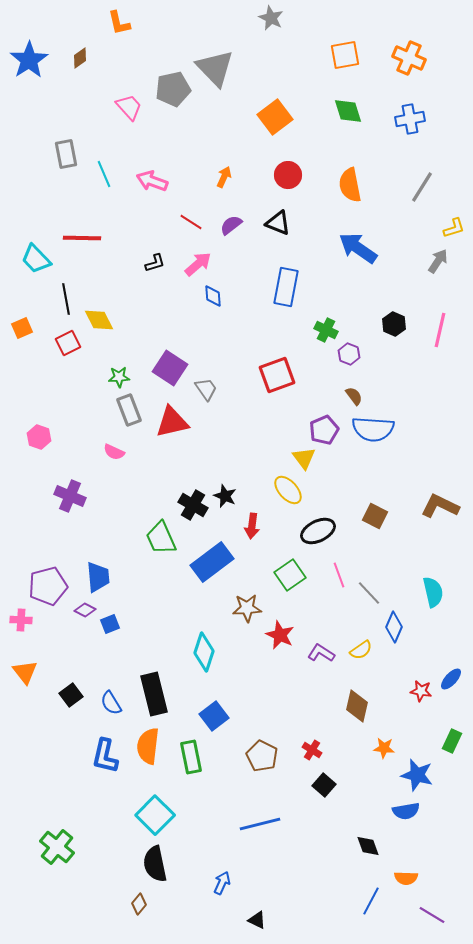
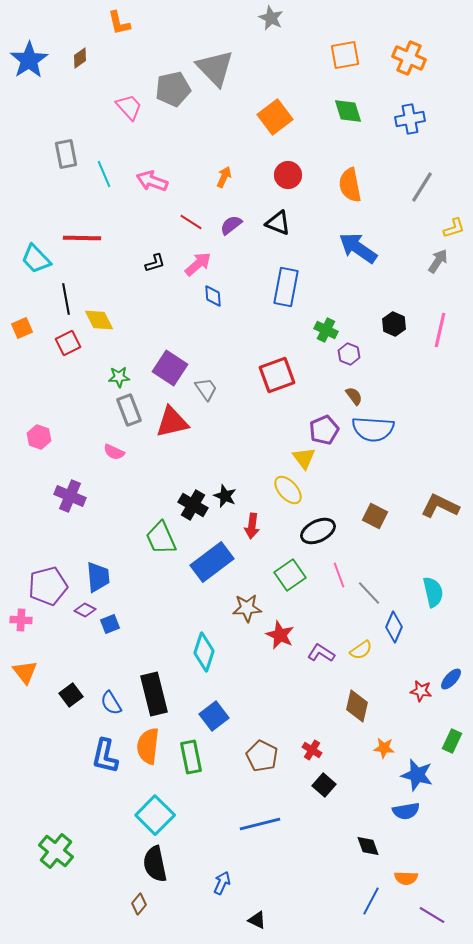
green cross at (57, 847): moved 1 px left, 4 px down
